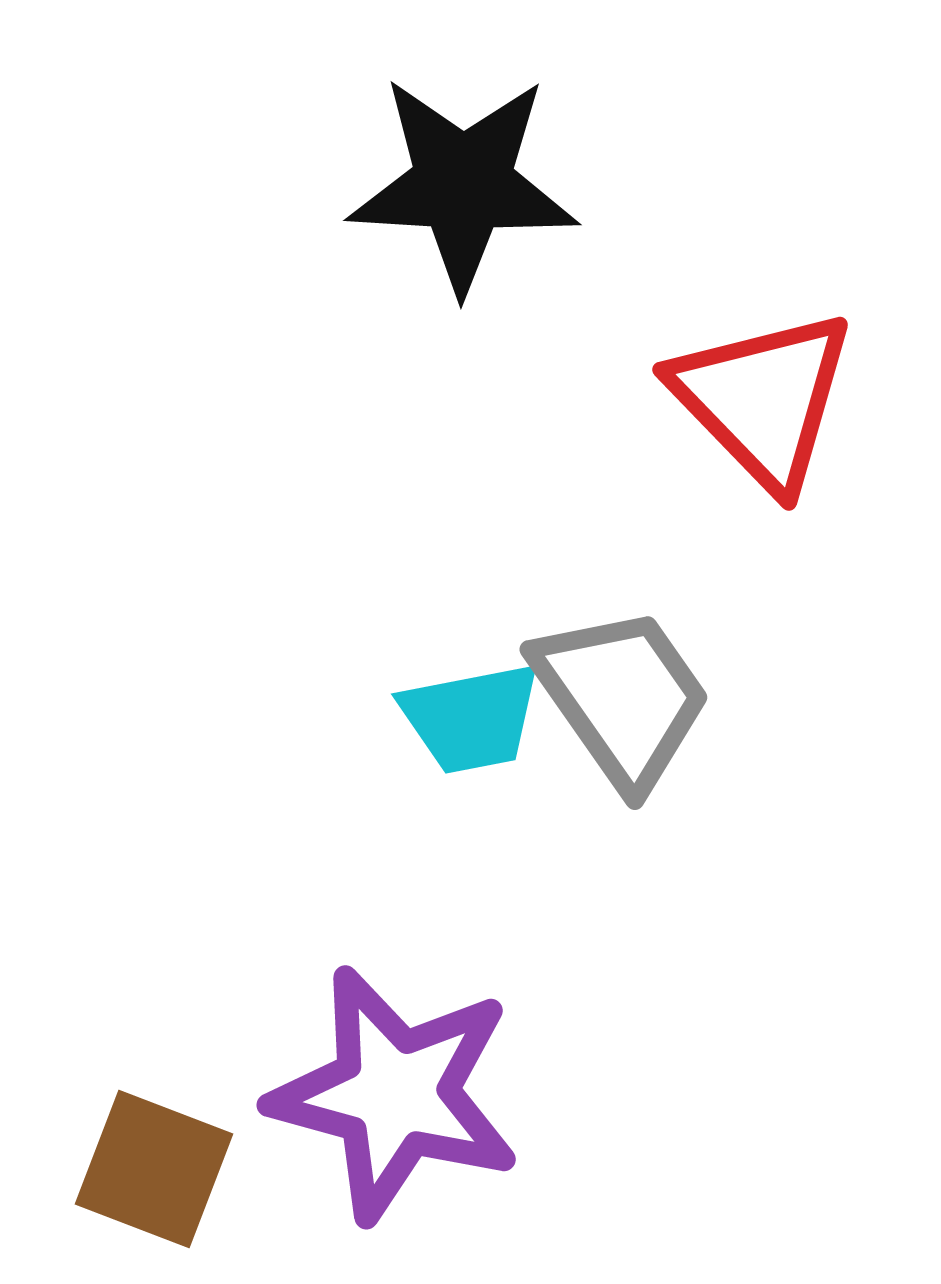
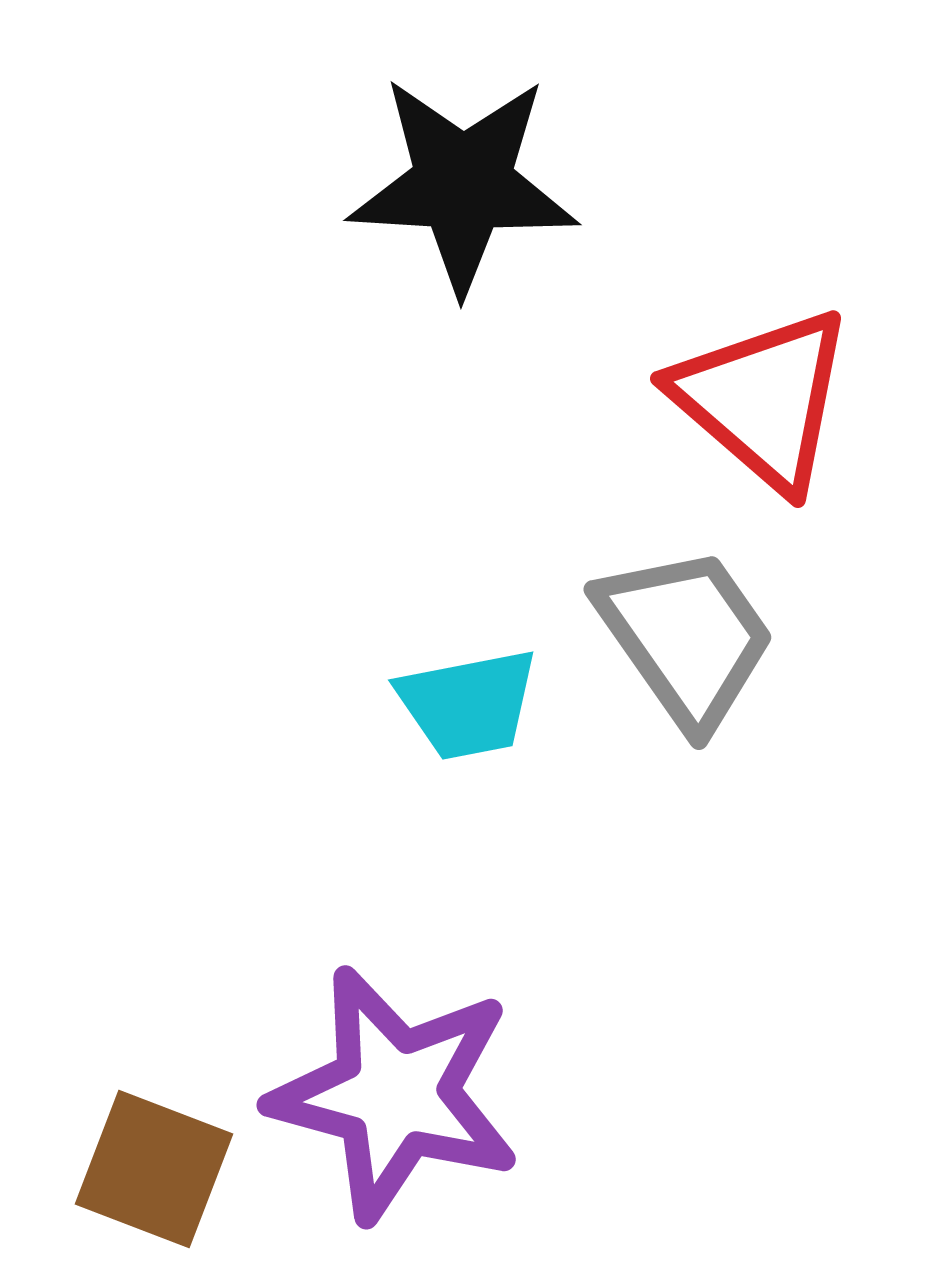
red triangle: rotated 5 degrees counterclockwise
gray trapezoid: moved 64 px right, 60 px up
cyan trapezoid: moved 3 px left, 14 px up
